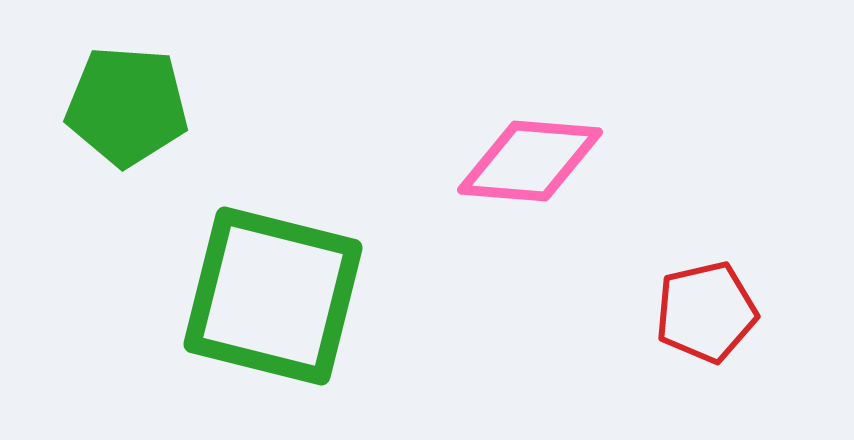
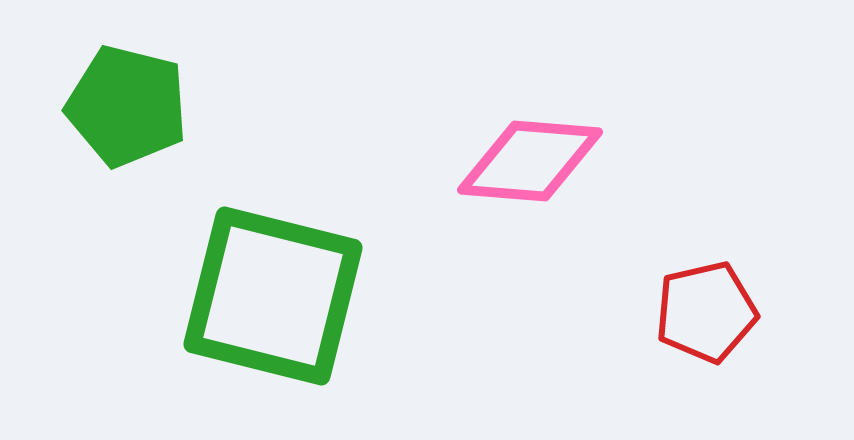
green pentagon: rotated 10 degrees clockwise
